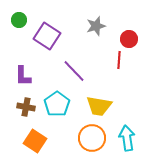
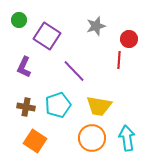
purple L-shape: moved 1 px right, 9 px up; rotated 25 degrees clockwise
cyan pentagon: moved 1 px right, 1 px down; rotated 15 degrees clockwise
